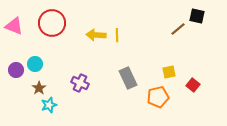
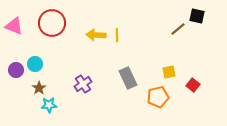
purple cross: moved 3 px right, 1 px down; rotated 30 degrees clockwise
cyan star: rotated 14 degrees clockwise
